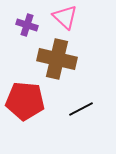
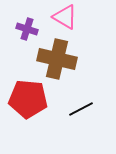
pink triangle: rotated 12 degrees counterclockwise
purple cross: moved 4 px down
red pentagon: moved 3 px right, 2 px up
